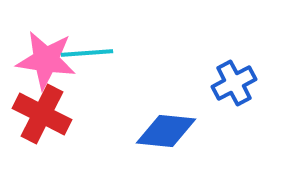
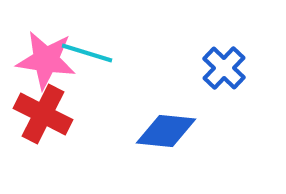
cyan line: rotated 21 degrees clockwise
blue cross: moved 10 px left, 15 px up; rotated 18 degrees counterclockwise
red cross: moved 1 px right
